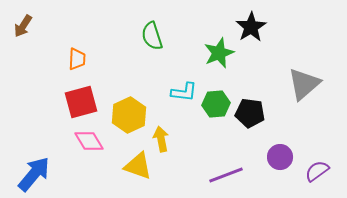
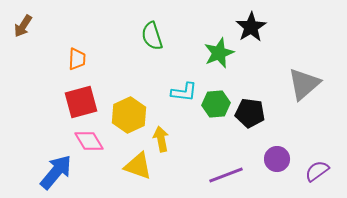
purple circle: moved 3 px left, 2 px down
blue arrow: moved 22 px right, 2 px up
